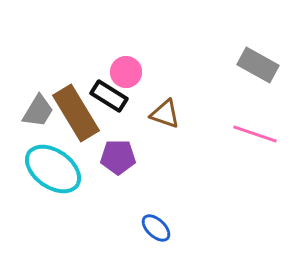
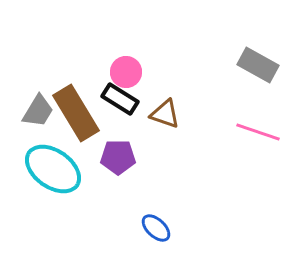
black rectangle: moved 11 px right, 3 px down
pink line: moved 3 px right, 2 px up
